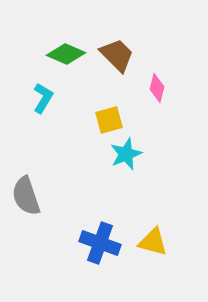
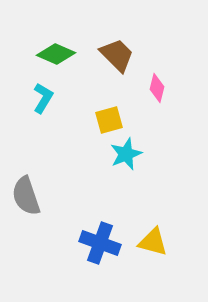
green diamond: moved 10 px left
